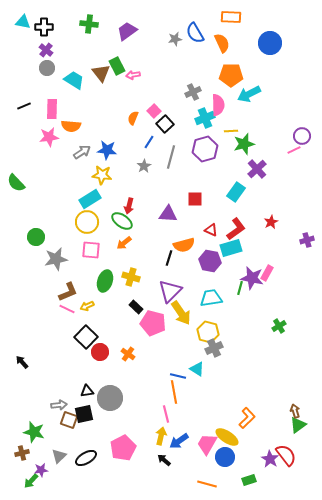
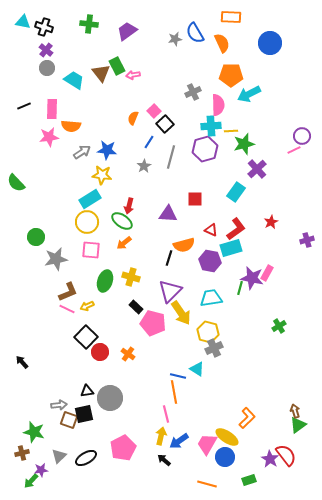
black cross at (44, 27): rotated 18 degrees clockwise
cyan cross at (205, 118): moved 6 px right, 8 px down; rotated 18 degrees clockwise
